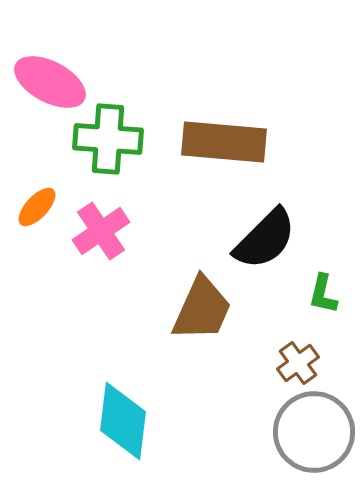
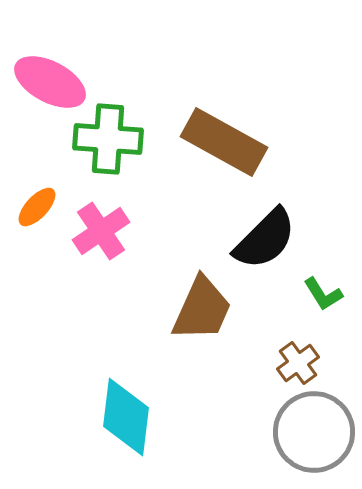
brown rectangle: rotated 24 degrees clockwise
green L-shape: rotated 45 degrees counterclockwise
cyan diamond: moved 3 px right, 4 px up
